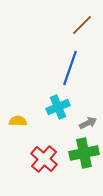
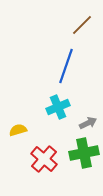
blue line: moved 4 px left, 2 px up
yellow semicircle: moved 9 px down; rotated 18 degrees counterclockwise
